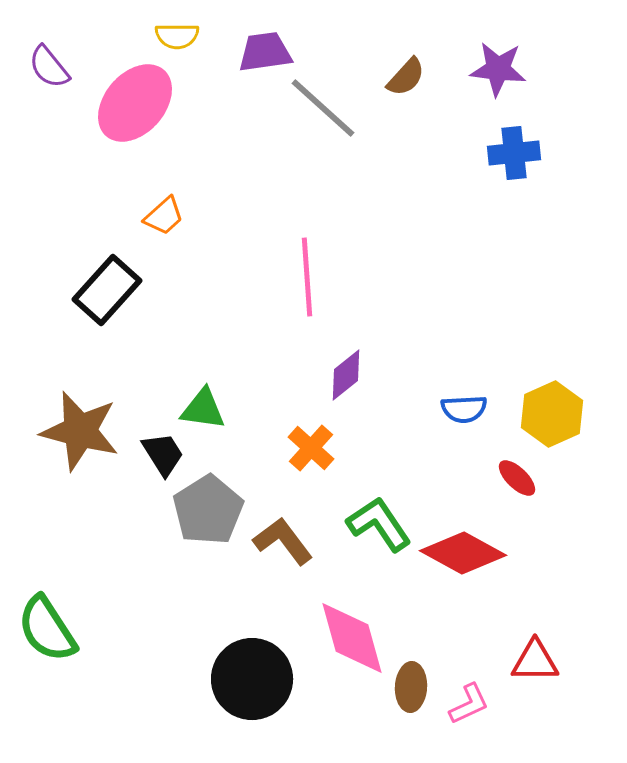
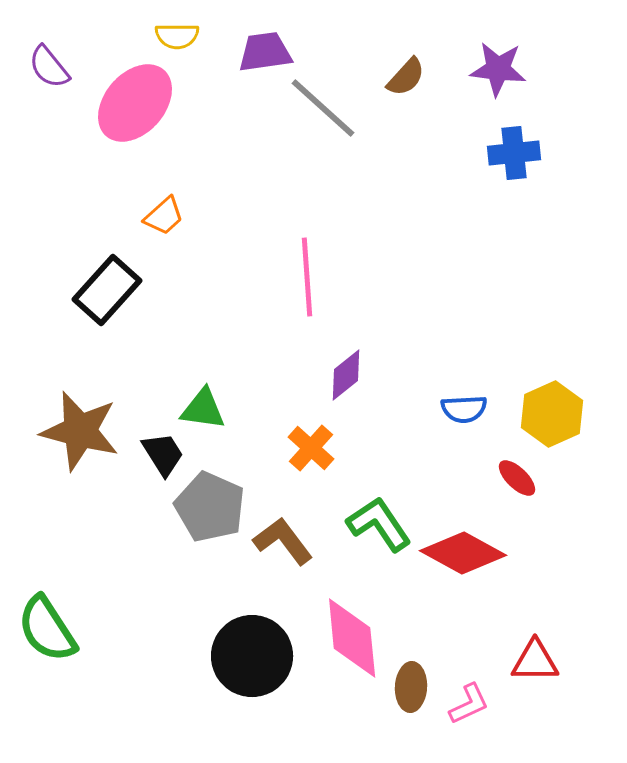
gray pentagon: moved 2 px right, 3 px up; rotated 16 degrees counterclockwise
pink diamond: rotated 10 degrees clockwise
black circle: moved 23 px up
